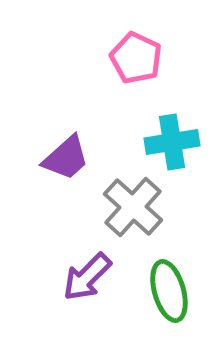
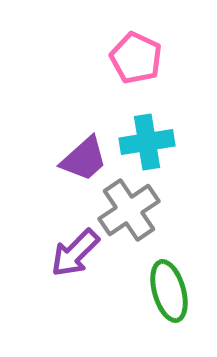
cyan cross: moved 25 px left
purple trapezoid: moved 18 px right, 1 px down
gray cross: moved 4 px left, 3 px down; rotated 14 degrees clockwise
purple arrow: moved 12 px left, 24 px up
